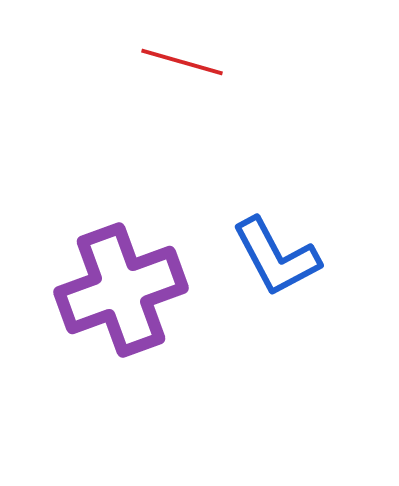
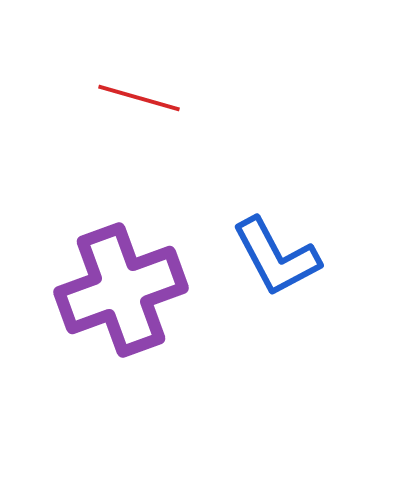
red line: moved 43 px left, 36 px down
